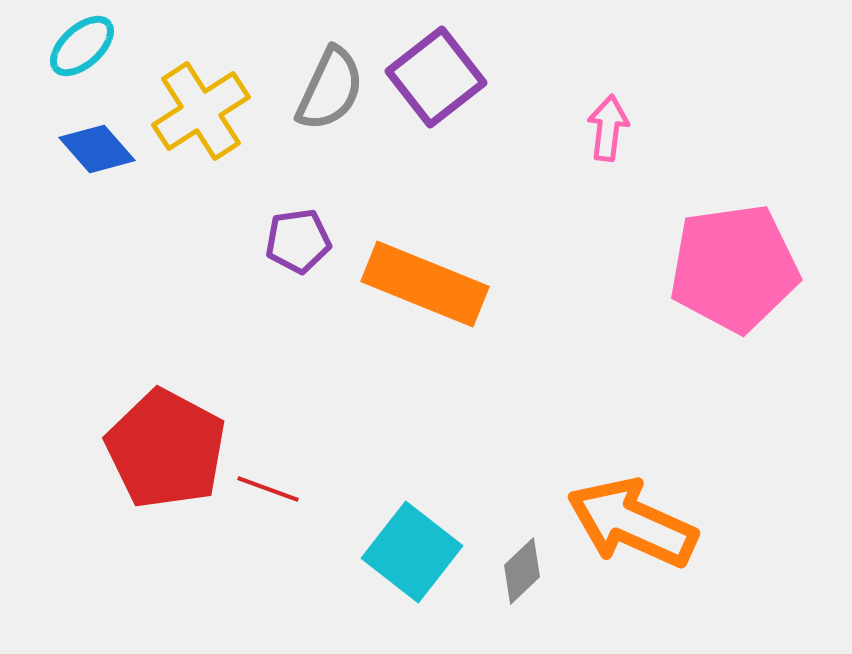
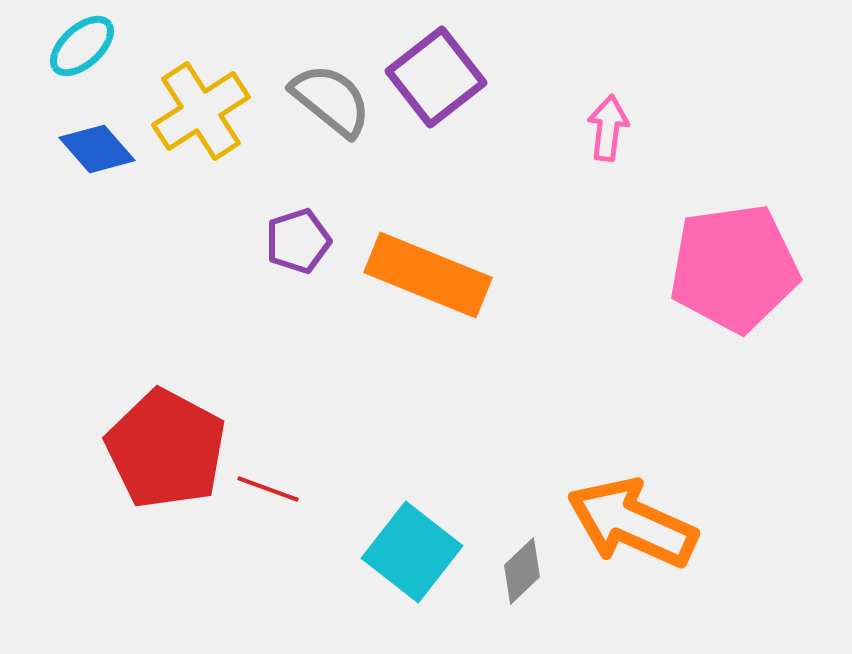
gray semicircle: moved 1 px right, 11 px down; rotated 76 degrees counterclockwise
purple pentagon: rotated 10 degrees counterclockwise
orange rectangle: moved 3 px right, 9 px up
